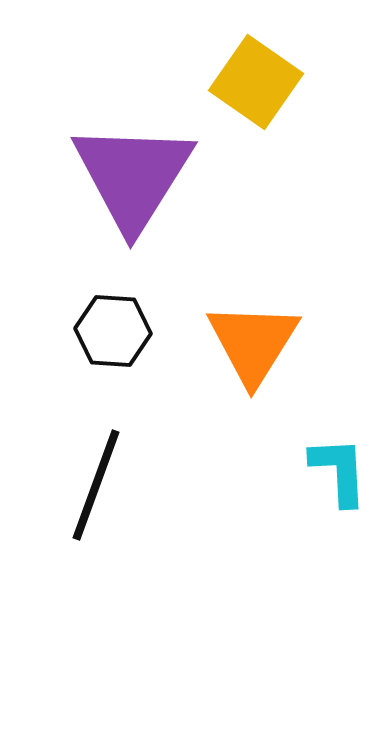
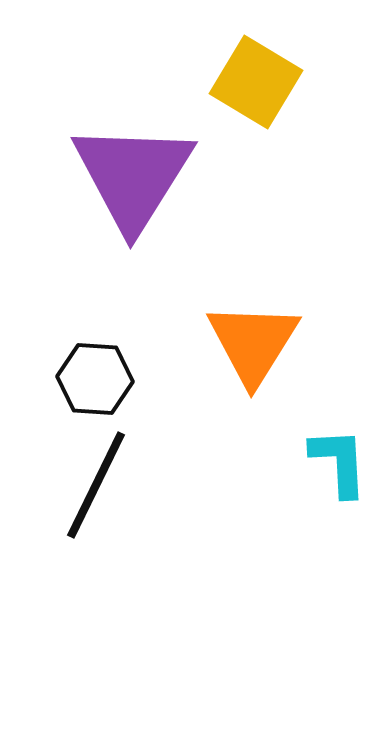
yellow square: rotated 4 degrees counterclockwise
black hexagon: moved 18 px left, 48 px down
cyan L-shape: moved 9 px up
black line: rotated 6 degrees clockwise
